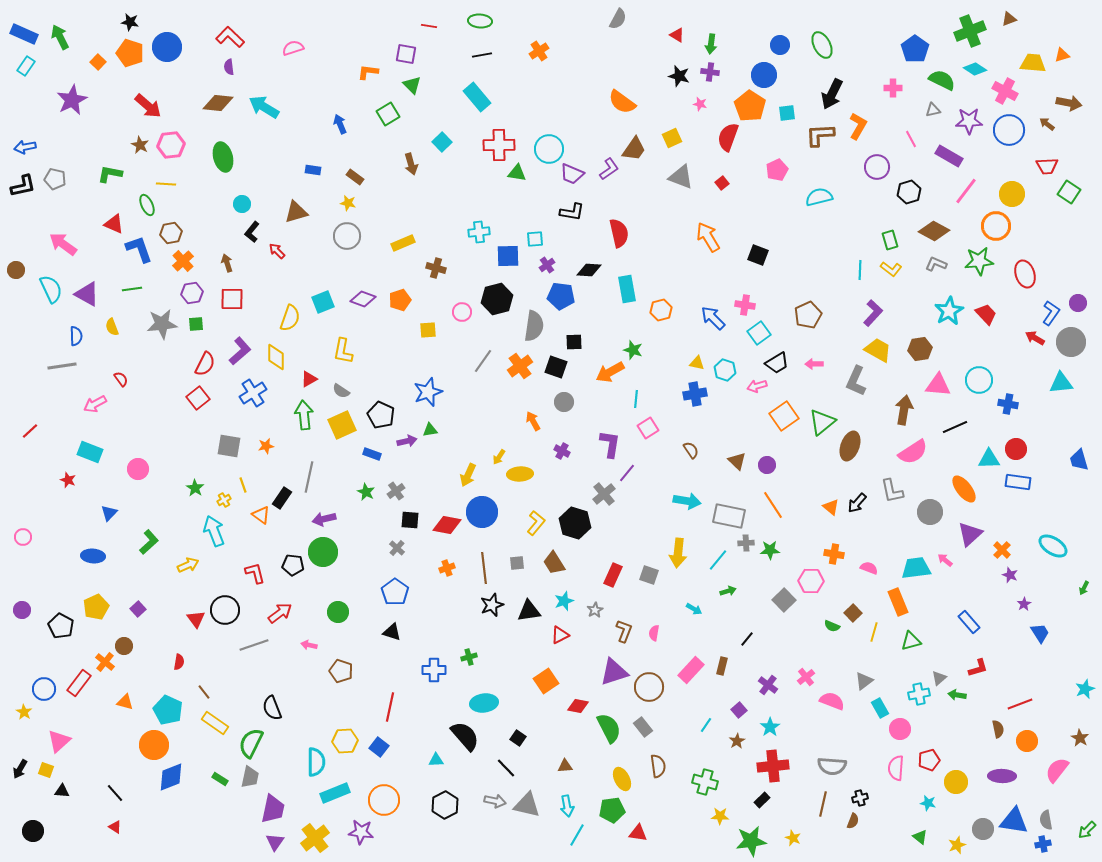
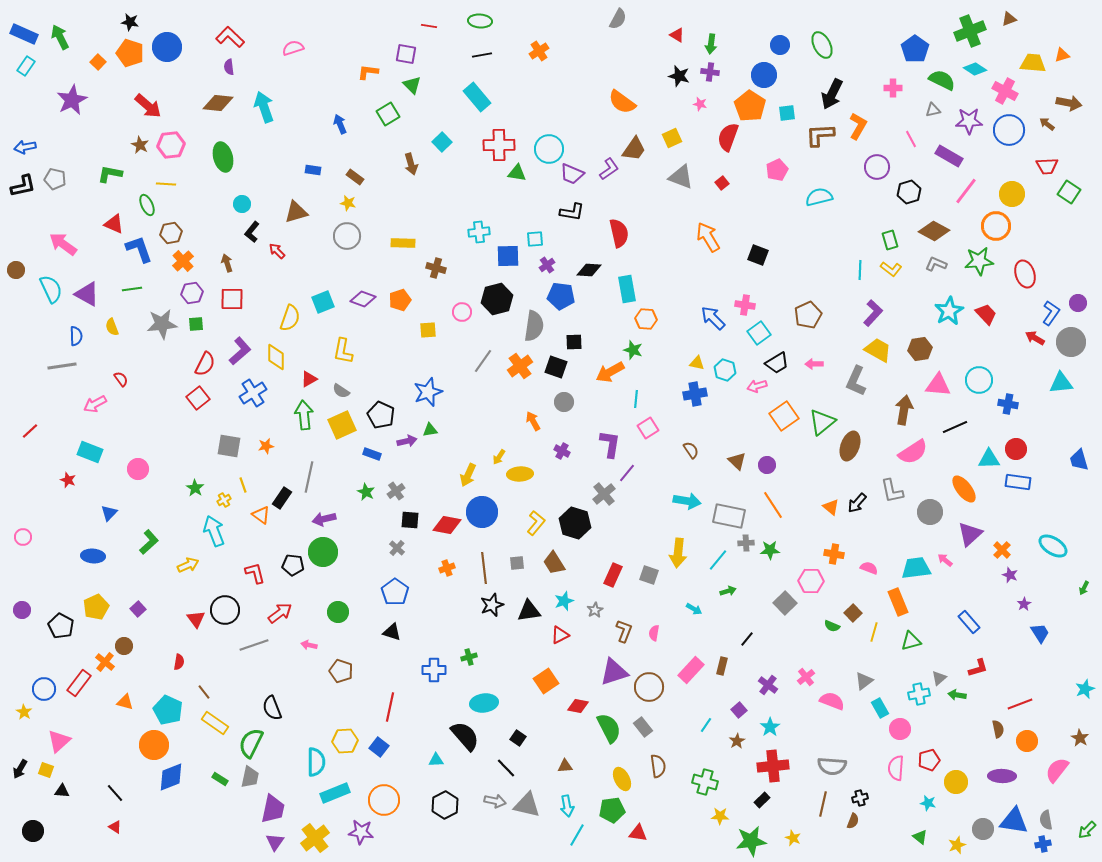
cyan arrow at (264, 107): rotated 40 degrees clockwise
yellow rectangle at (403, 243): rotated 25 degrees clockwise
orange hexagon at (661, 310): moved 15 px left, 9 px down; rotated 20 degrees clockwise
gray square at (784, 600): moved 1 px right, 3 px down
